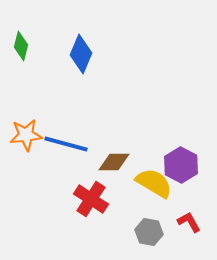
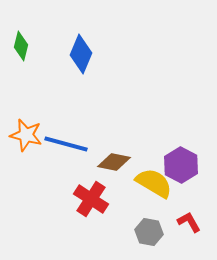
orange star: rotated 20 degrees clockwise
brown diamond: rotated 12 degrees clockwise
